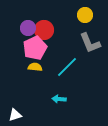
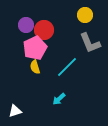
purple circle: moved 2 px left, 3 px up
yellow semicircle: rotated 112 degrees counterclockwise
cyan arrow: rotated 48 degrees counterclockwise
white triangle: moved 4 px up
